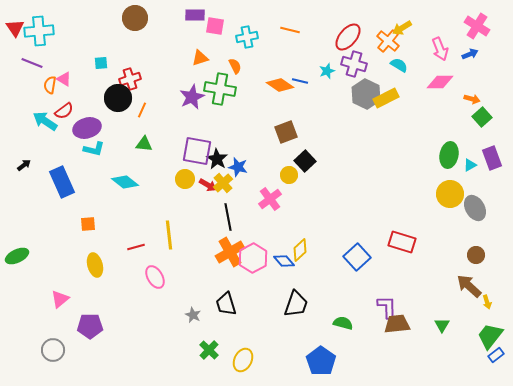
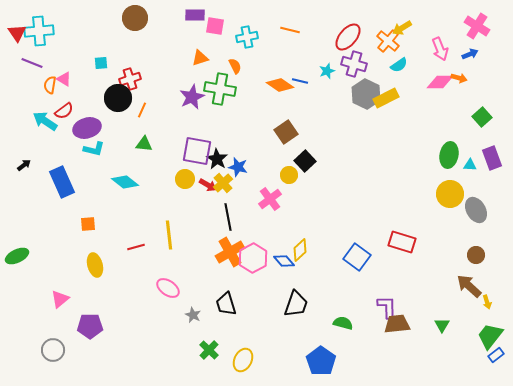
red triangle at (15, 28): moved 2 px right, 5 px down
cyan semicircle at (399, 65): rotated 114 degrees clockwise
orange arrow at (472, 99): moved 13 px left, 21 px up
brown square at (286, 132): rotated 15 degrees counterclockwise
cyan triangle at (470, 165): rotated 32 degrees clockwise
gray ellipse at (475, 208): moved 1 px right, 2 px down
blue square at (357, 257): rotated 12 degrees counterclockwise
pink ellipse at (155, 277): moved 13 px right, 11 px down; rotated 25 degrees counterclockwise
